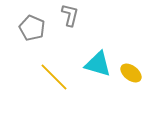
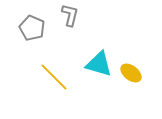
cyan triangle: moved 1 px right
